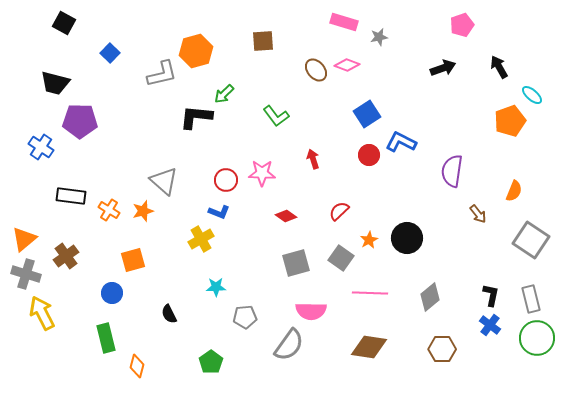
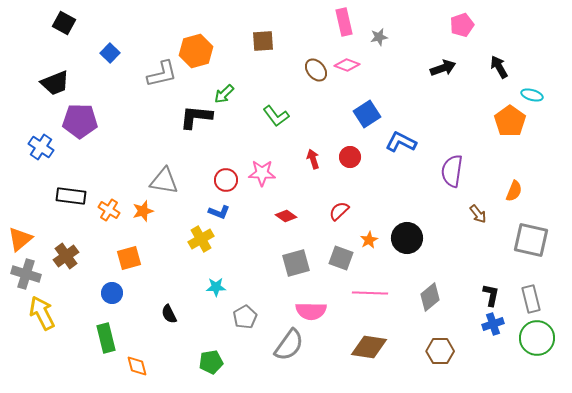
pink rectangle at (344, 22): rotated 60 degrees clockwise
black trapezoid at (55, 83): rotated 36 degrees counterclockwise
cyan ellipse at (532, 95): rotated 25 degrees counterclockwise
orange pentagon at (510, 121): rotated 16 degrees counterclockwise
red circle at (369, 155): moved 19 px left, 2 px down
gray triangle at (164, 181): rotated 32 degrees counterclockwise
orange triangle at (24, 239): moved 4 px left
gray square at (531, 240): rotated 21 degrees counterclockwise
gray square at (341, 258): rotated 15 degrees counterclockwise
orange square at (133, 260): moved 4 px left, 2 px up
gray pentagon at (245, 317): rotated 25 degrees counterclockwise
blue cross at (490, 325): moved 3 px right, 1 px up; rotated 35 degrees clockwise
brown hexagon at (442, 349): moved 2 px left, 2 px down
green pentagon at (211, 362): rotated 25 degrees clockwise
orange diamond at (137, 366): rotated 30 degrees counterclockwise
